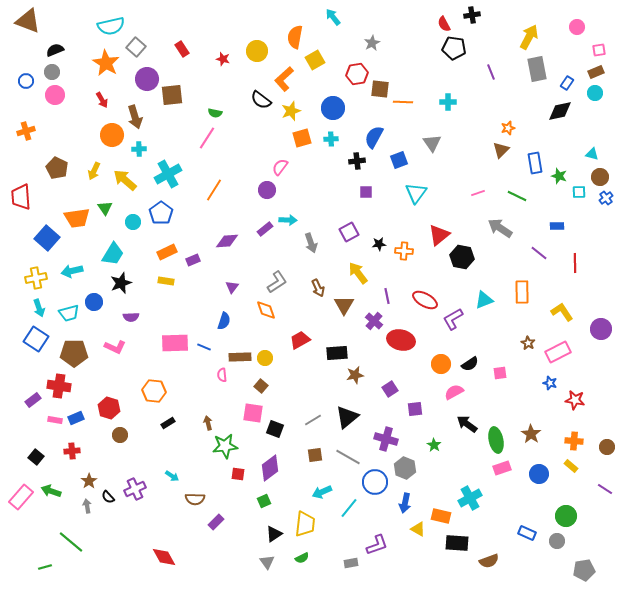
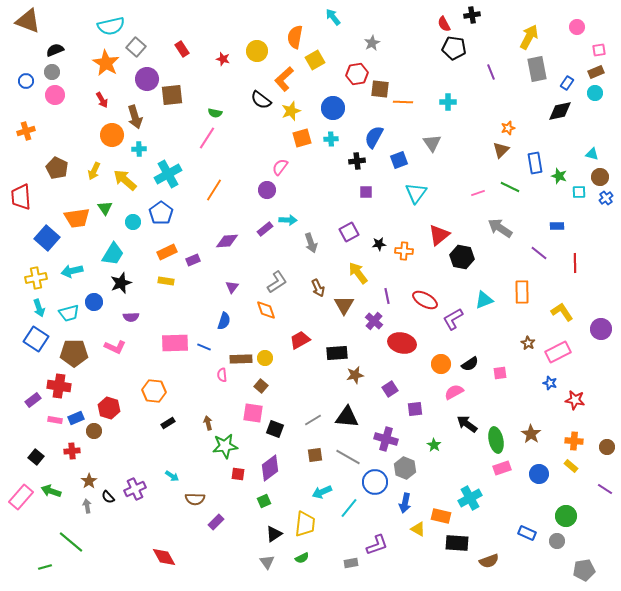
green line at (517, 196): moved 7 px left, 9 px up
red ellipse at (401, 340): moved 1 px right, 3 px down
brown rectangle at (240, 357): moved 1 px right, 2 px down
black triangle at (347, 417): rotated 45 degrees clockwise
brown circle at (120, 435): moved 26 px left, 4 px up
